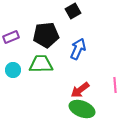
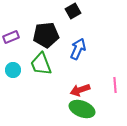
green trapezoid: rotated 110 degrees counterclockwise
red arrow: rotated 18 degrees clockwise
